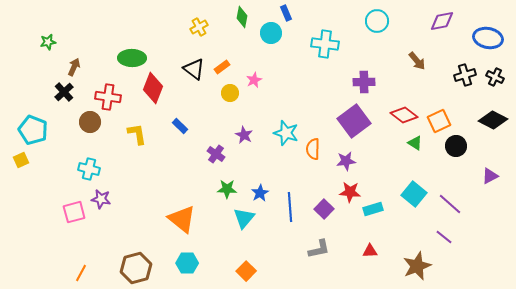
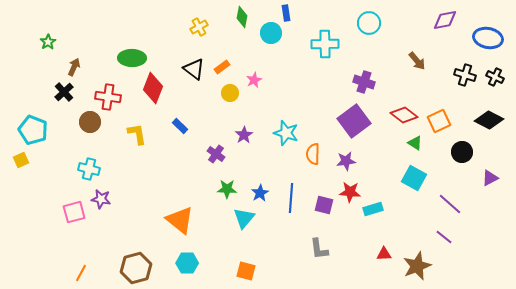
blue rectangle at (286, 13): rotated 14 degrees clockwise
cyan circle at (377, 21): moved 8 px left, 2 px down
purple diamond at (442, 21): moved 3 px right, 1 px up
green star at (48, 42): rotated 21 degrees counterclockwise
cyan cross at (325, 44): rotated 8 degrees counterclockwise
black cross at (465, 75): rotated 35 degrees clockwise
purple cross at (364, 82): rotated 20 degrees clockwise
black diamond at (493, 120): moved 4 px left
purple star at (244, 135): rotated 12 degrees clockwise
black circle at (456, 146): moved 6 px right, 6 px down
orange semicircle at (313, 149): moved 5 px down
purple triangle at (490, 176): moved 2 px down
cyan square at (414, 194): moved 16 px up; rotated 10 degrees counterclockwise
blue line at (290, 207): moved 1 px right, 9 px up; rotated 8 degrees clockwise
purple square at (324, 209): moved 4 px up; rotated 30 degrees counterclockwise
orange triangle at (182, 219): moved 2 px left, 1 px down
gray L-shape at (319, 249): rotated 95 degrees clockwise
red triangle at (370, 251): moved 14 px right, 3 px down
orange square at (246, 271): rotated 30 degrees counterclockwise
